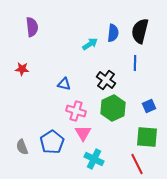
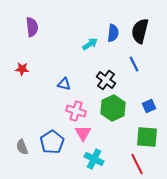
blue line: moved 1 px left, 1 px down; rotated 28 degrees counterclockwise
